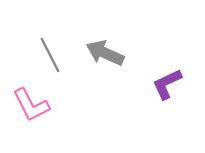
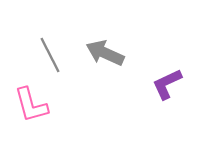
pink L-shape: rotated 12 degrees clockwise
